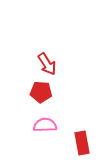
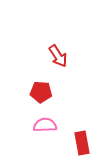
red arrow: moved 11 px right, 8 px up
